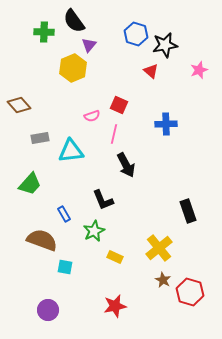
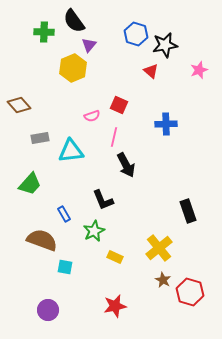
pink line: moved 3 px down
